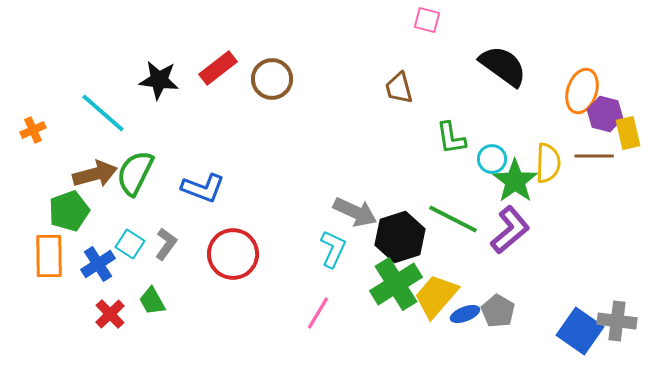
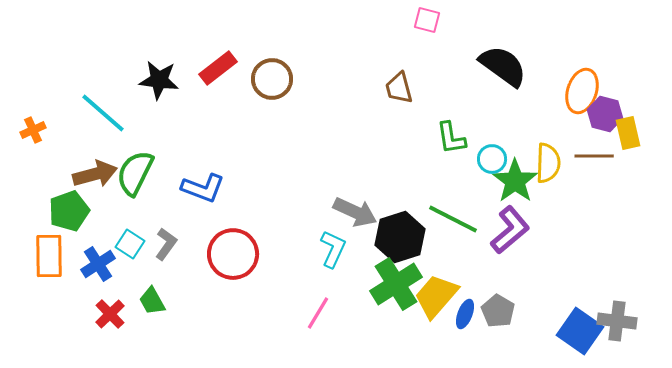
blue ellipse: rotated 48 degrees counterclockwise
